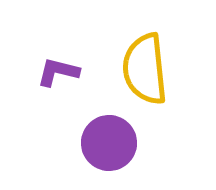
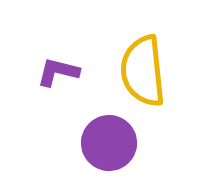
yellow semicircle: moved 2 px left, 2 px down
